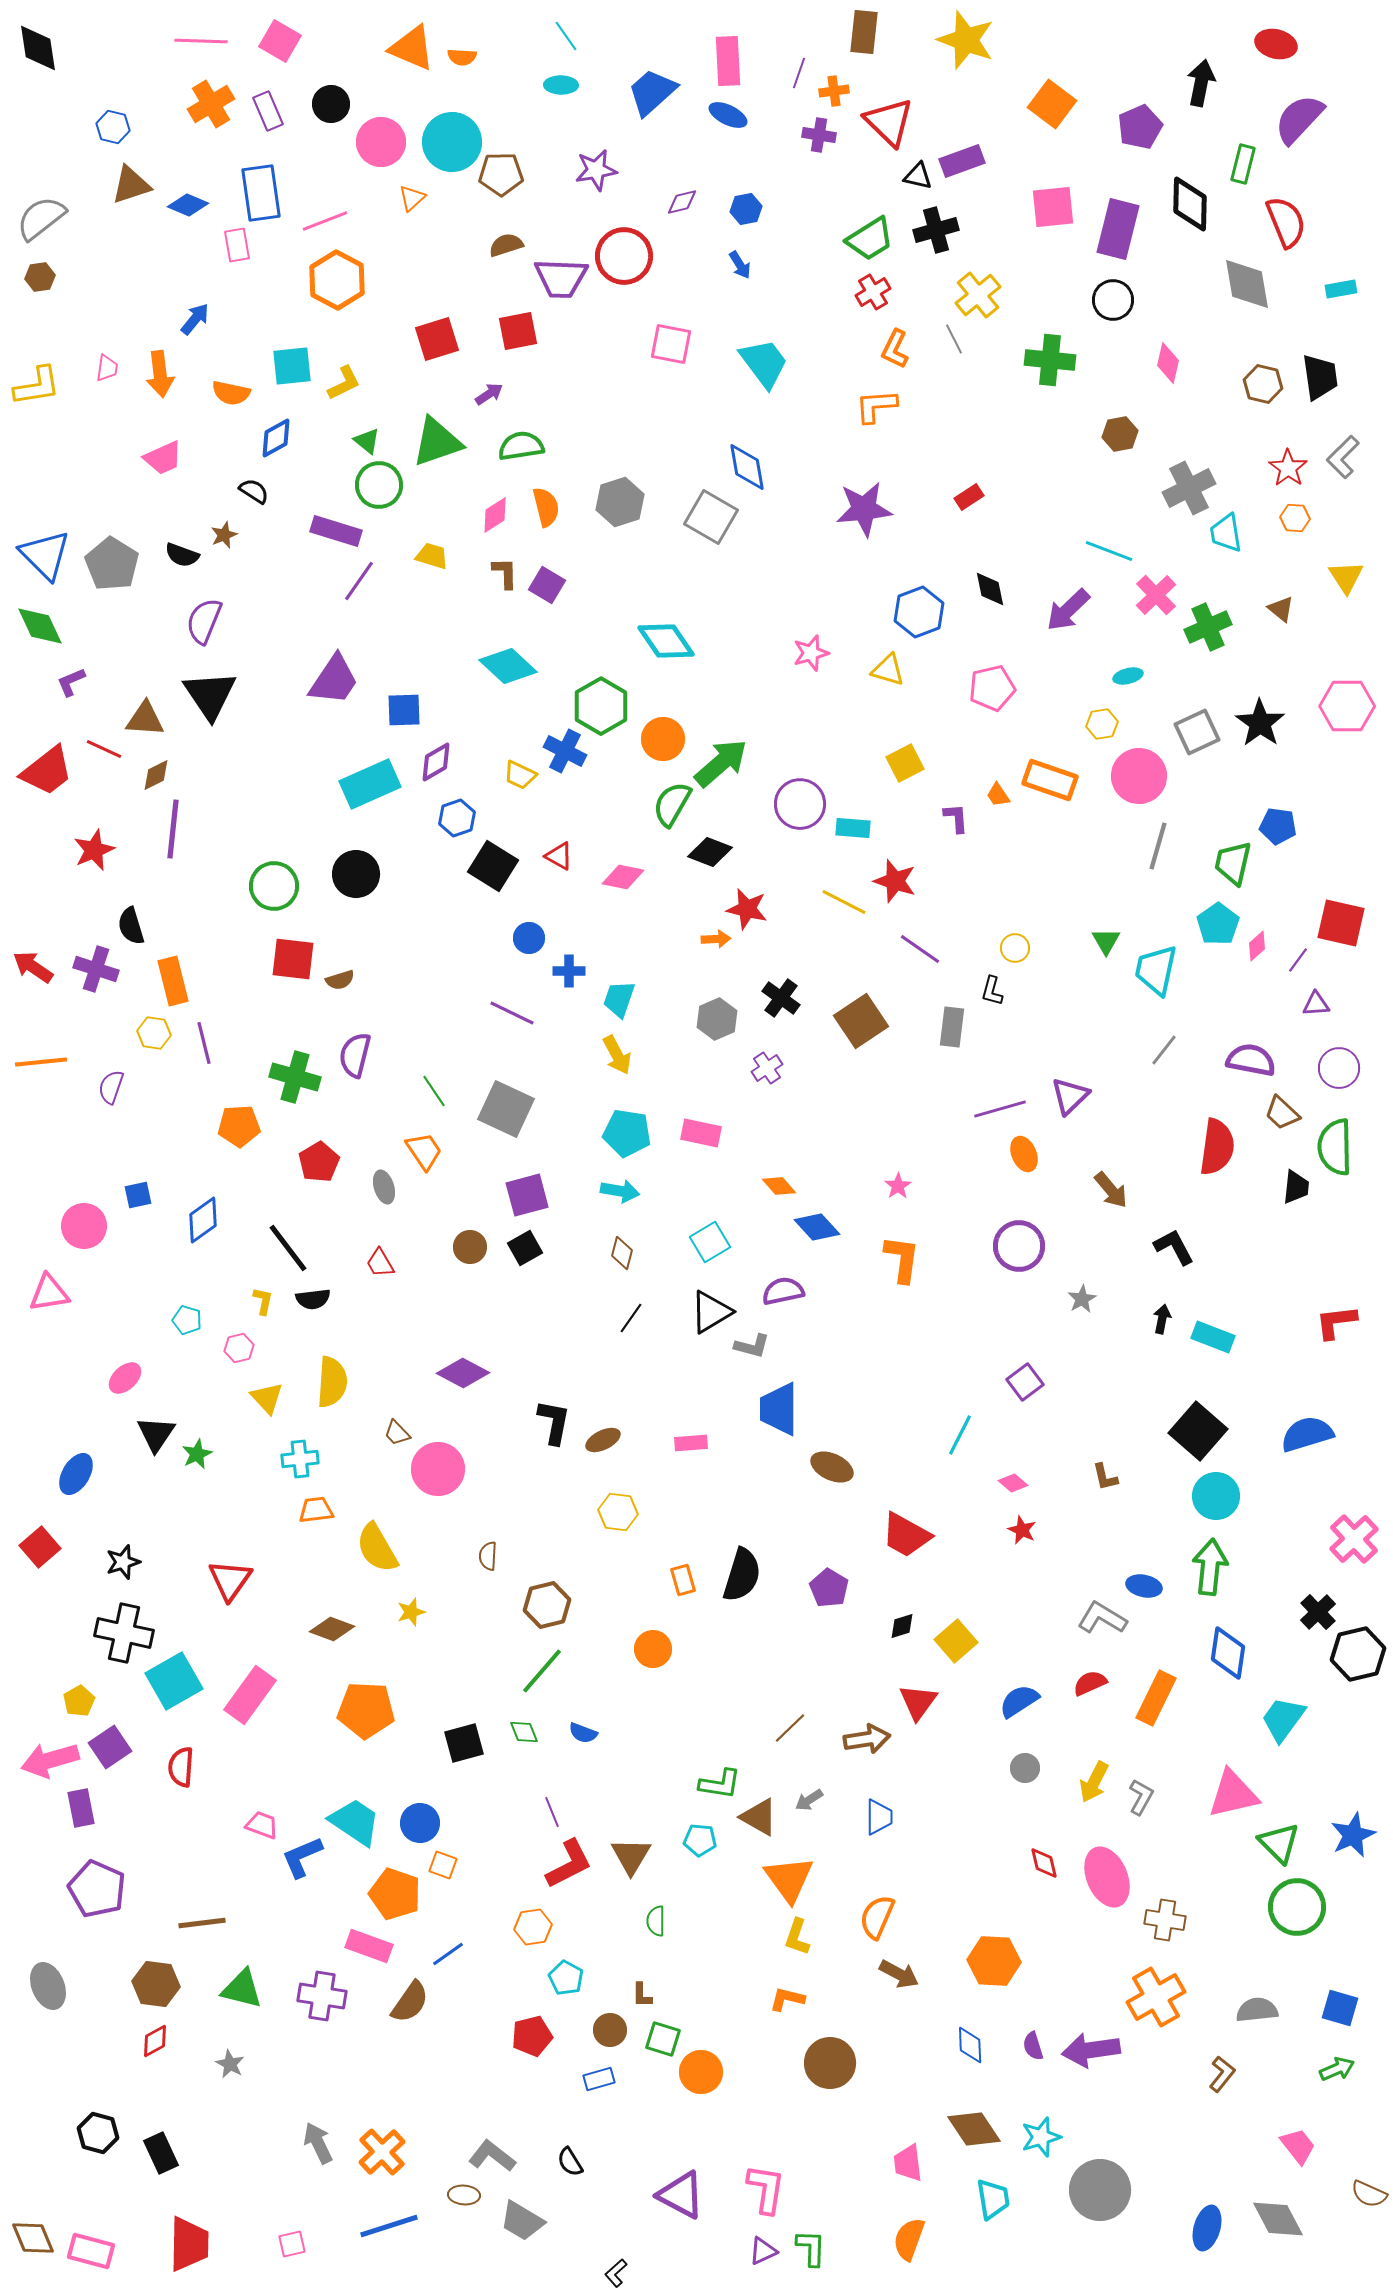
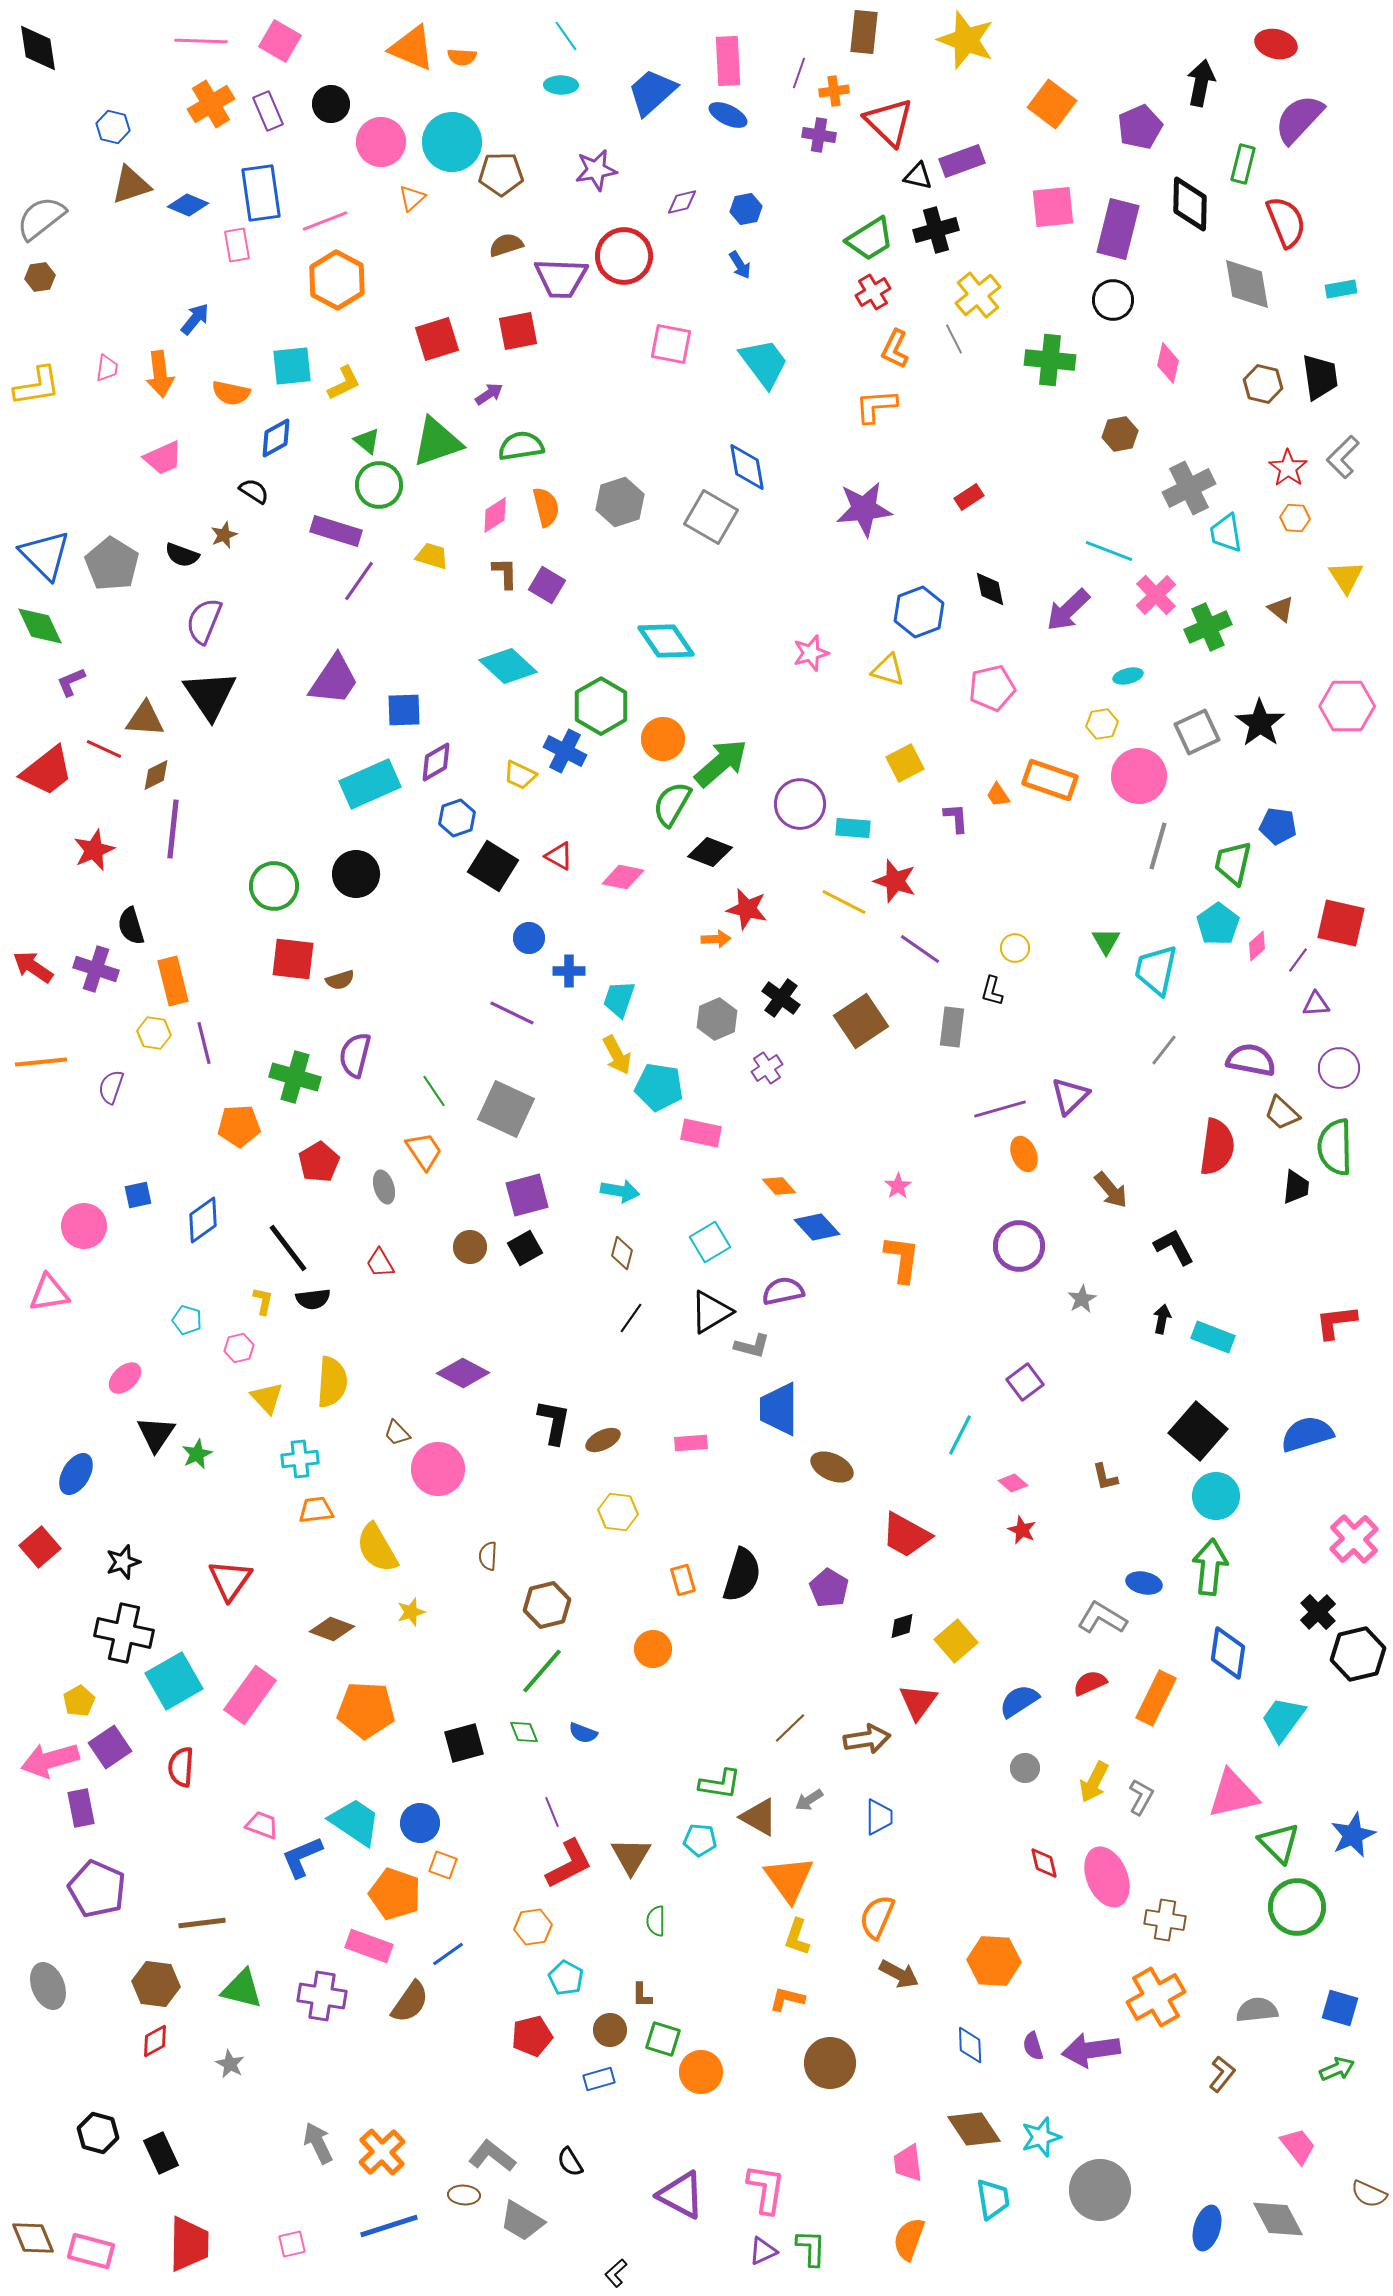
cyan pentagon at (627, 1133): moved 32 px right, 46 px up
blue ellipse at (1144, 1586): moved 3 px up
